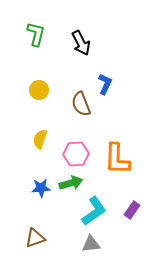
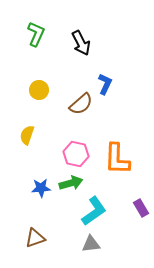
green L-shape: rotated 10 degrees clockwise
brown semicircle: rotated 110 degrees counterclockwise
yellow semicircle: moved 13 px left, 4 px up
pink hexagon: rotated 15 degrees clockwise
purple rectangle: moved 9 px right, 2 px up; rotated 66 degrees counterclockwise
